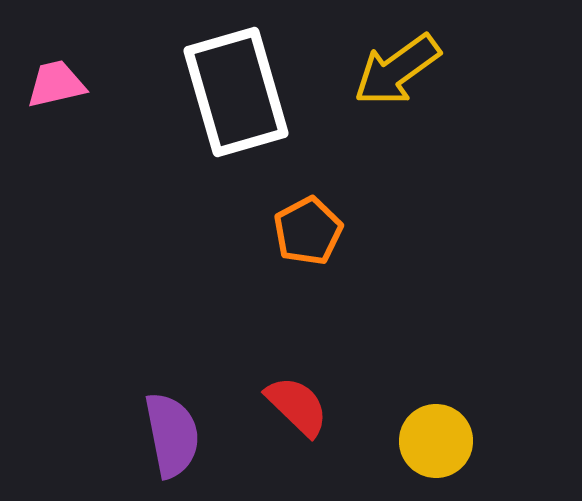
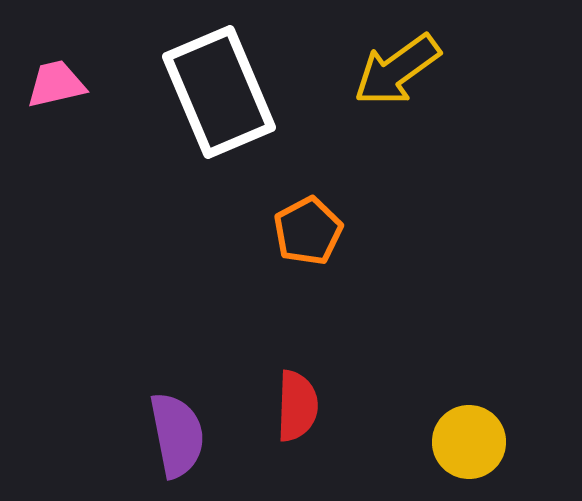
white rectangle: moved 17 px left; rotated 7 degrees counterclockwise
red semicircle: rotated 48 degrees clockwise
purple semicircle: moved 5 px right
yellow circle: moved 33 px right, 1 px down
